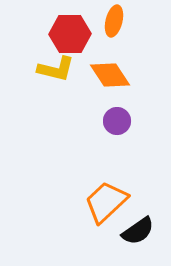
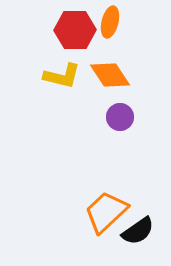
orange ellipse: moved 4 px left, 1 px down
red hexagon: moved 5 px right, 4 px up
yellow L-shape: moved 6 px right, 7 px down
purple circle: moved 3 px right, 4 px up
orange trapezoid: moved 10 px down
